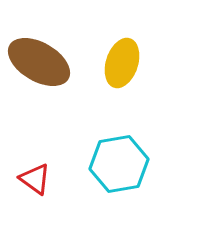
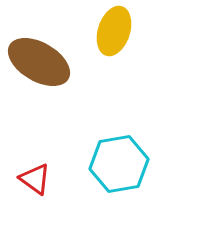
yellow ellipse: moved 8 px left, 32 px up
